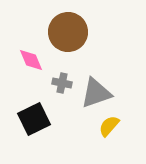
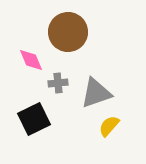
gray cross: moved 4 px left; rotated 18 degrees counterclockwise
